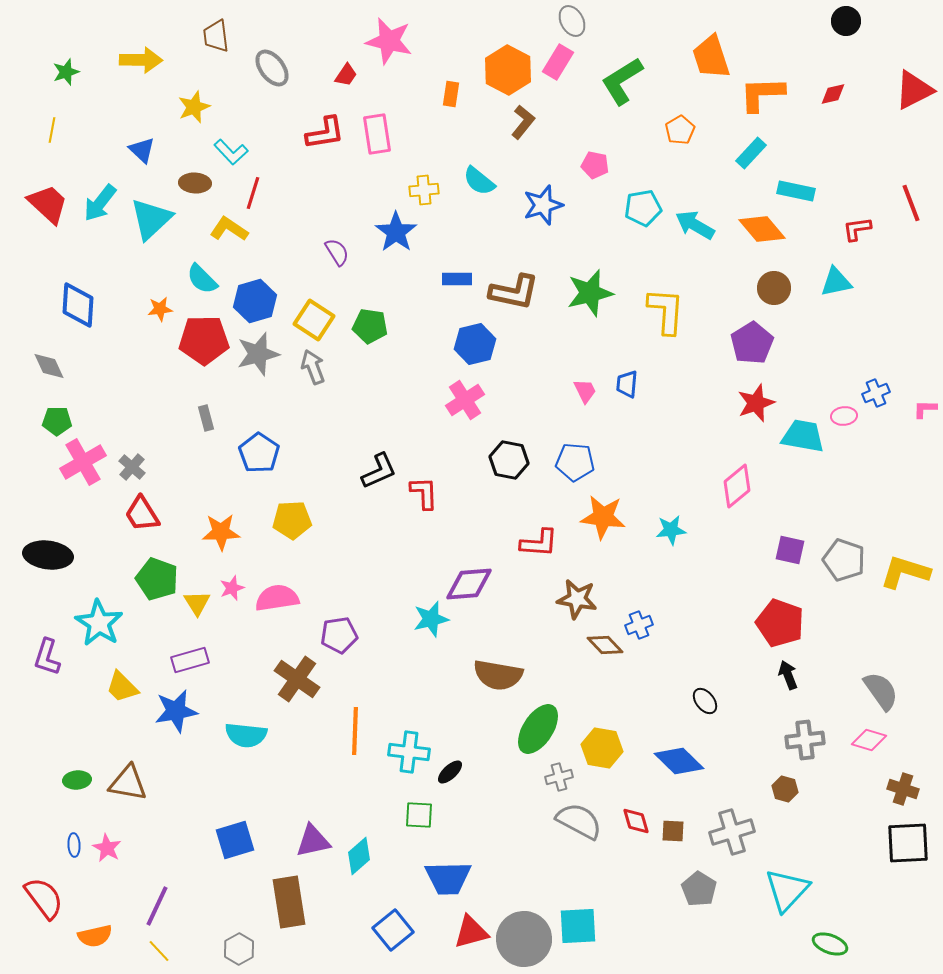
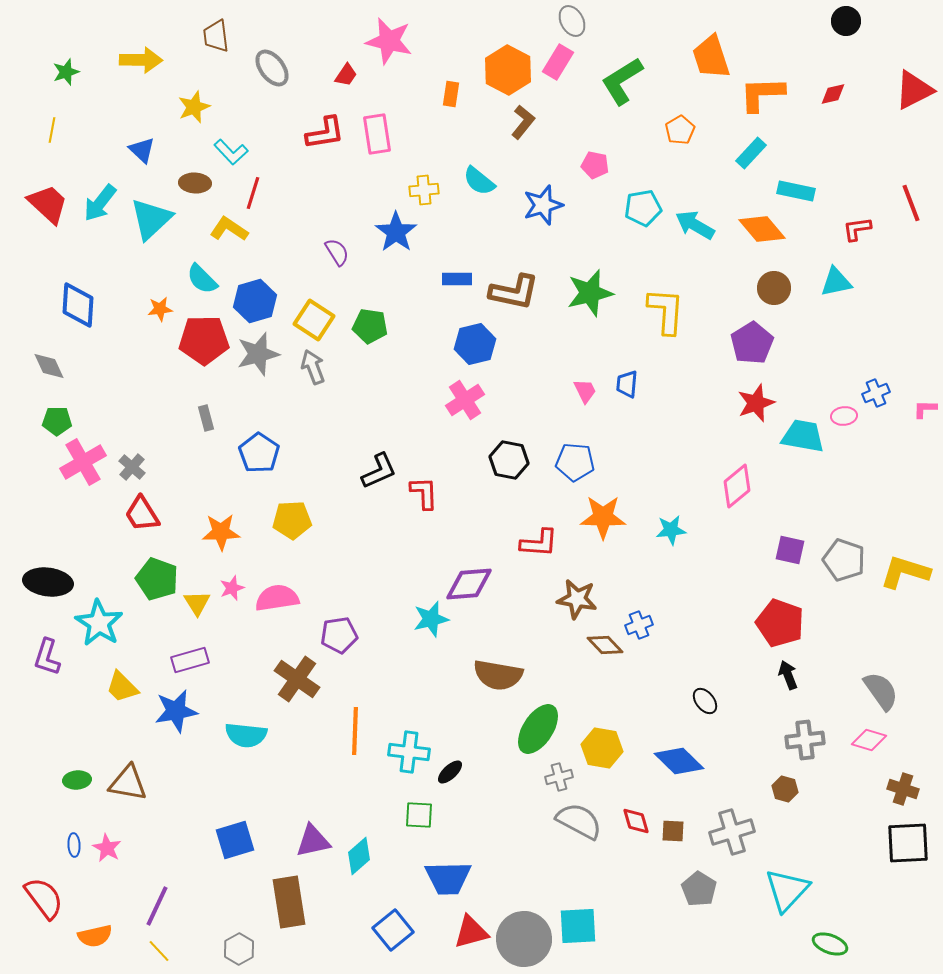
orange star at (603, 517): rotated 6 degrees counterclockwise
black ellipse at (48, 555): moved 27 px down
